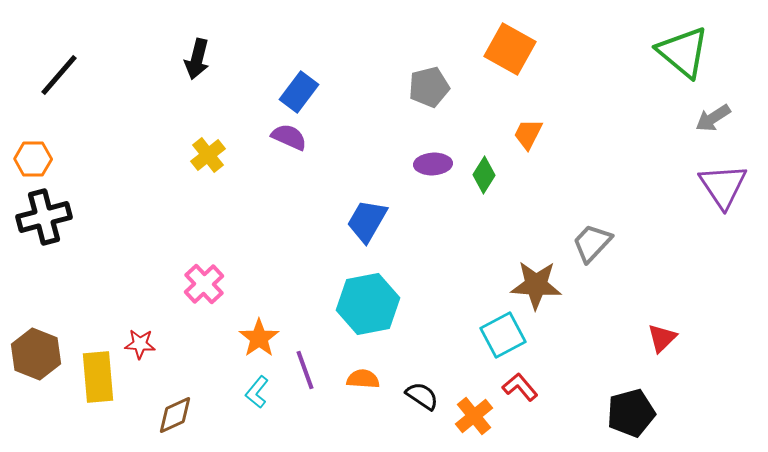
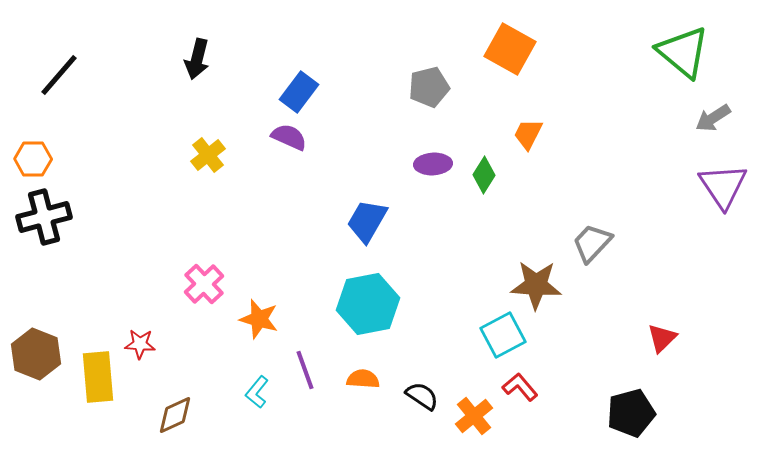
orange star: moved 19 px up; rotated 21 degrees counterclockwise
